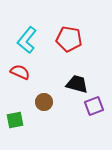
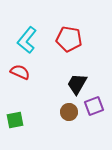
black trapezoid: rotated 75 degrees counterclockwise
brown circle: moved 25 px right, 10 px down
